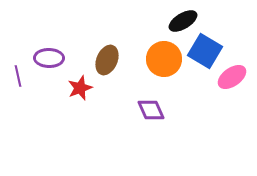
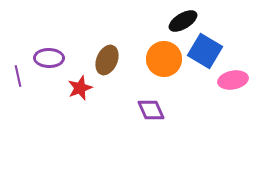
pink ellipse: moved 1 px right, 3 px down; rotated 24 degrees clockwise
